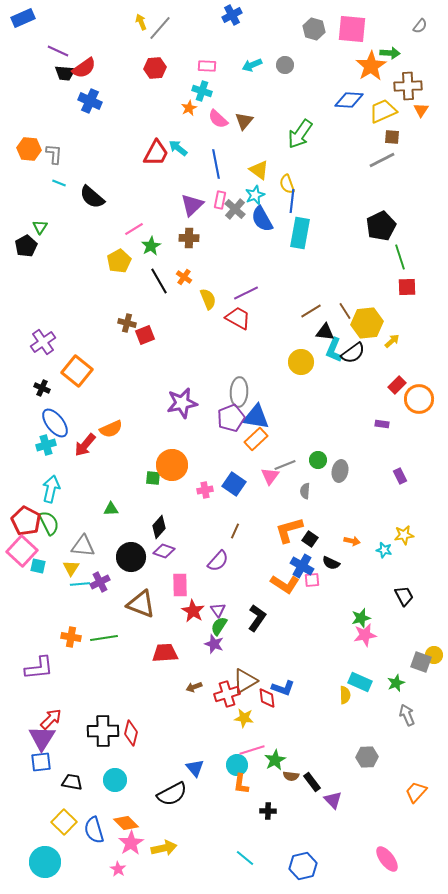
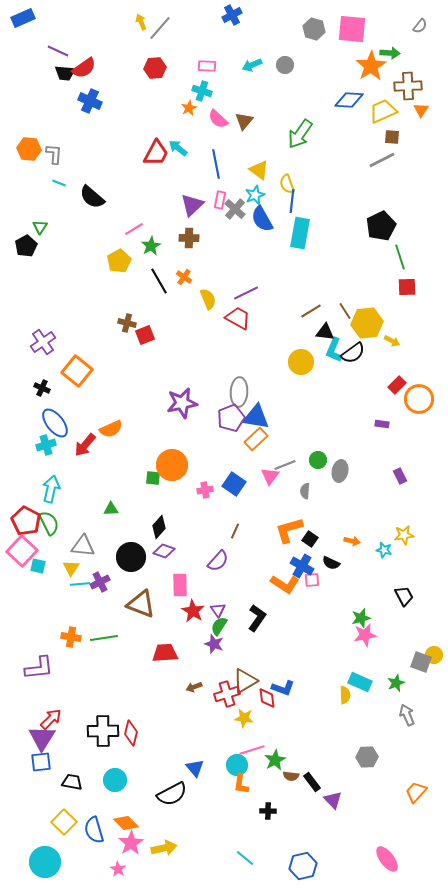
yellow arrow at (392, 341): rotated 70 degrees clockwise
